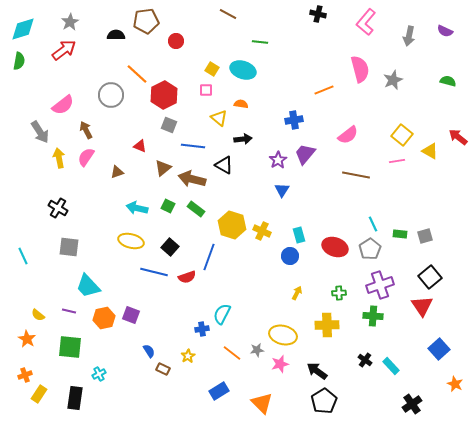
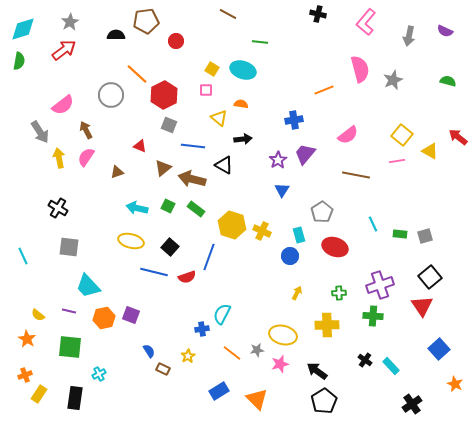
gray pentagon at (370, 249): moved 48 px left, 37 px up
orange triangle at (262, 403): moved 5 px left, 4 px up
